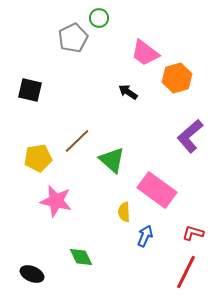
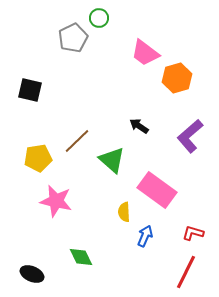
black arrow: moved 11 px right, 34 px down
